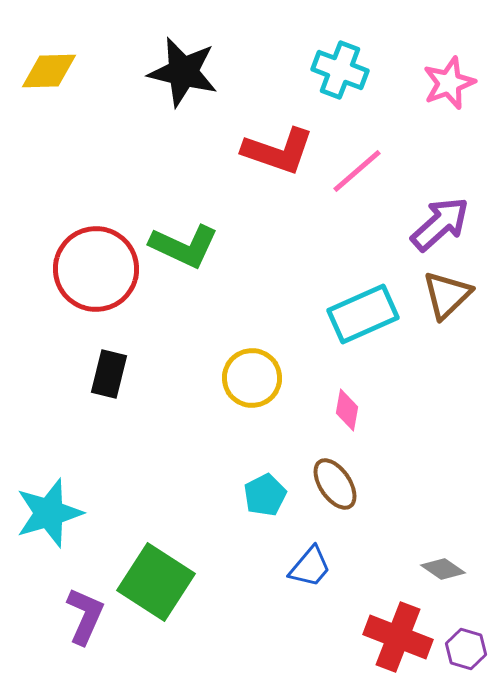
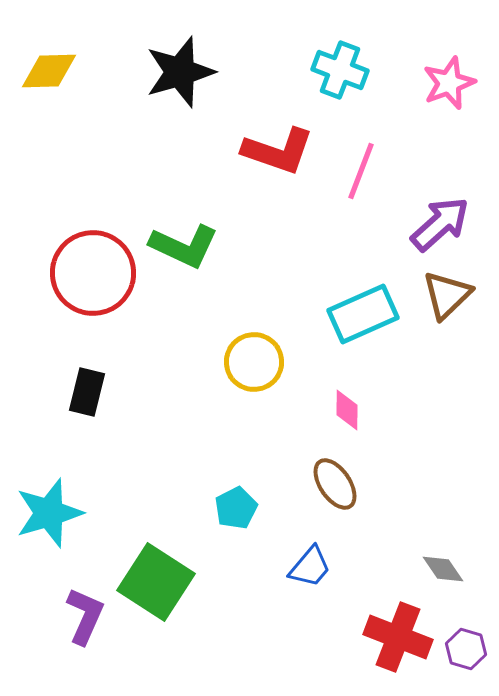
black star: moved 3 px left; rotated 30 degrees counterclockwise
pink line: moved 4 px right; rotated 28 degrees counterclockwise
red circle: moved 3 px left, 4 px down
black rectangle: moved 22 px left, 18 px down
yellow circle: moved 2 px right, 16 px up
pink diamond: rotated 9 degrees counterclockwise
cyan pentagon: moved 29 px left, 13 px down
gray diamond: rotated 21 degrees clockwise
